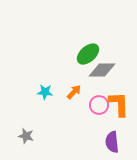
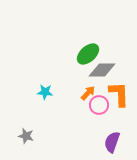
orange arrow: moved 14 px right, 1 px down
orange L-shape: moved 10 px up
purple semicircle: rotated 25 degrees clockwise
